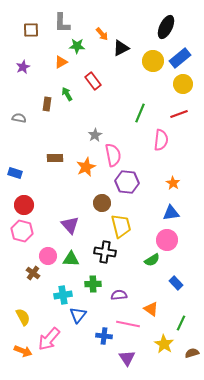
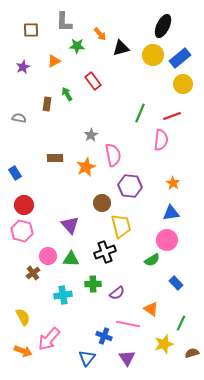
gray L-shape at (62, 23): moved 2 px right, 1 px up
black ellipse at (166, 27): moved 3 px left, 1 px up
orange arrow at (102, 34): moved 2 px left
black triangle at (121, 48): rotated 12 degrees clockwise
yellow circle at (153, 61): moved 6 px up
orange triangle at (61, 62): moved 7 px left, 1 px up
red line at (179, 114): moved 7 px left, 2 px down
gray star at (95, 135): moved 4 px left
blue rectangle at (15, 173): rotated 40 degrees clockwise
purple hexagon at (127, 182): moved 3 px right, 4 px down
black cross at (105, 252): rotated 30 degrees counterclockwise
brown cross at (33, 273): rotated 16 degrees clockwise
purple semicircle at (119, 295): moved 2 px left, 2 px up; rotated 147 degrees clockwise
blue triangle at (78, 315): moved 9 px right, 43 px down
blue cross at (104, 336): rotated 14 degrees clockwise
yellow star at (164, 344): rotated 24 degrees clockwise
